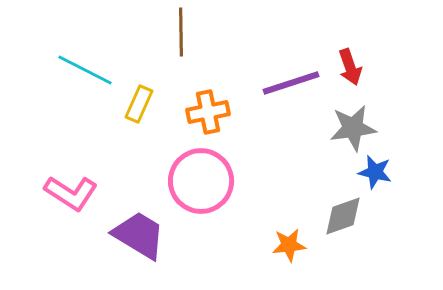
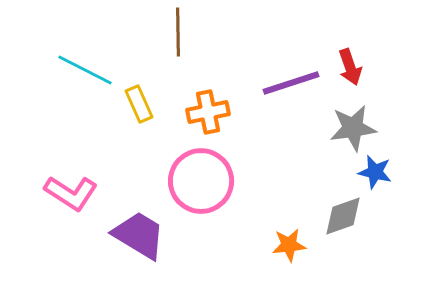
brown line: moved 3 px left
yellow rectangle: rotated 48 degrees counterclockwise
